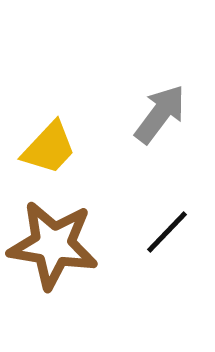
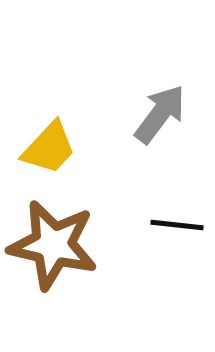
black line: moved 10 px right, 7 px up; rotated 52 degrees clockwise
brown star: rotated 4 degrees clockwise
